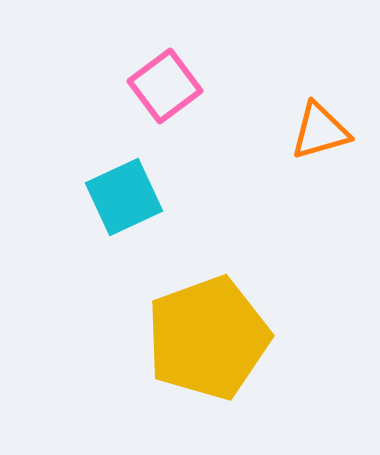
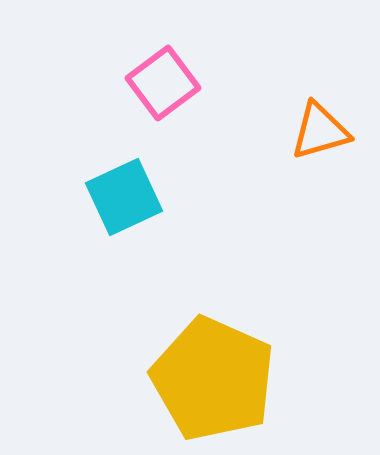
pink square: moved 2 px left, 3 px up
yellow pentagon: moved 5 px right, 41 px down; rotated 28 degrees counterclockwise
